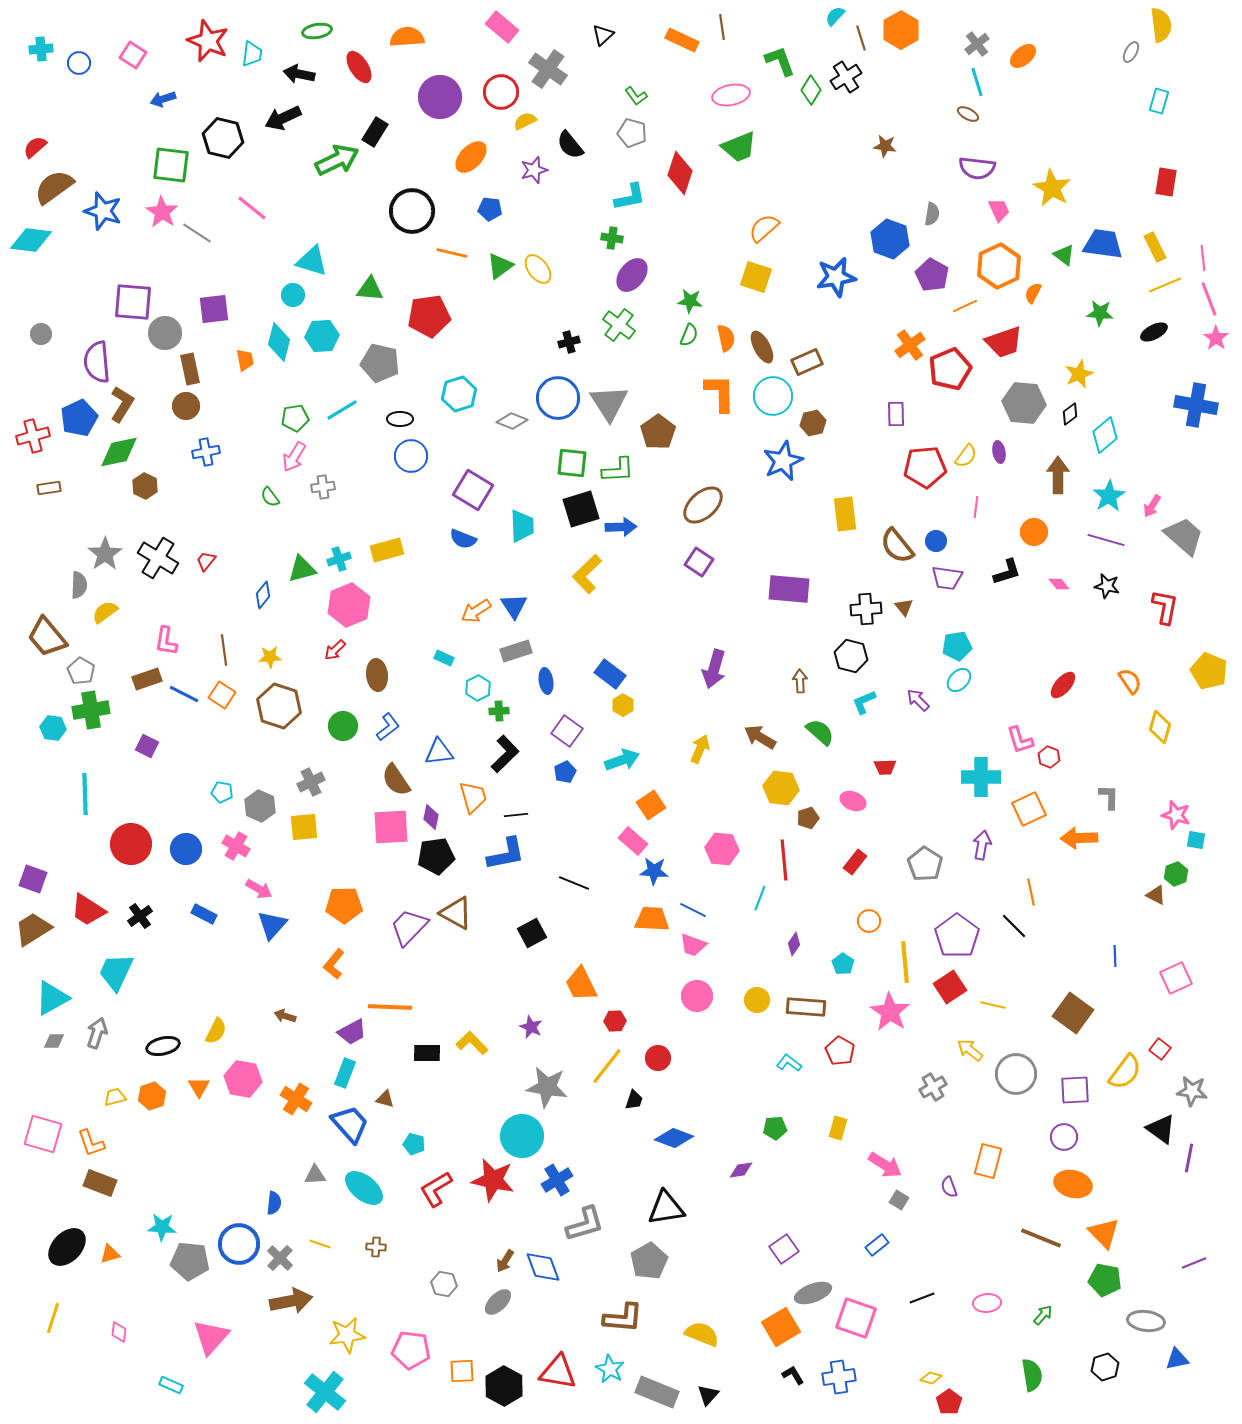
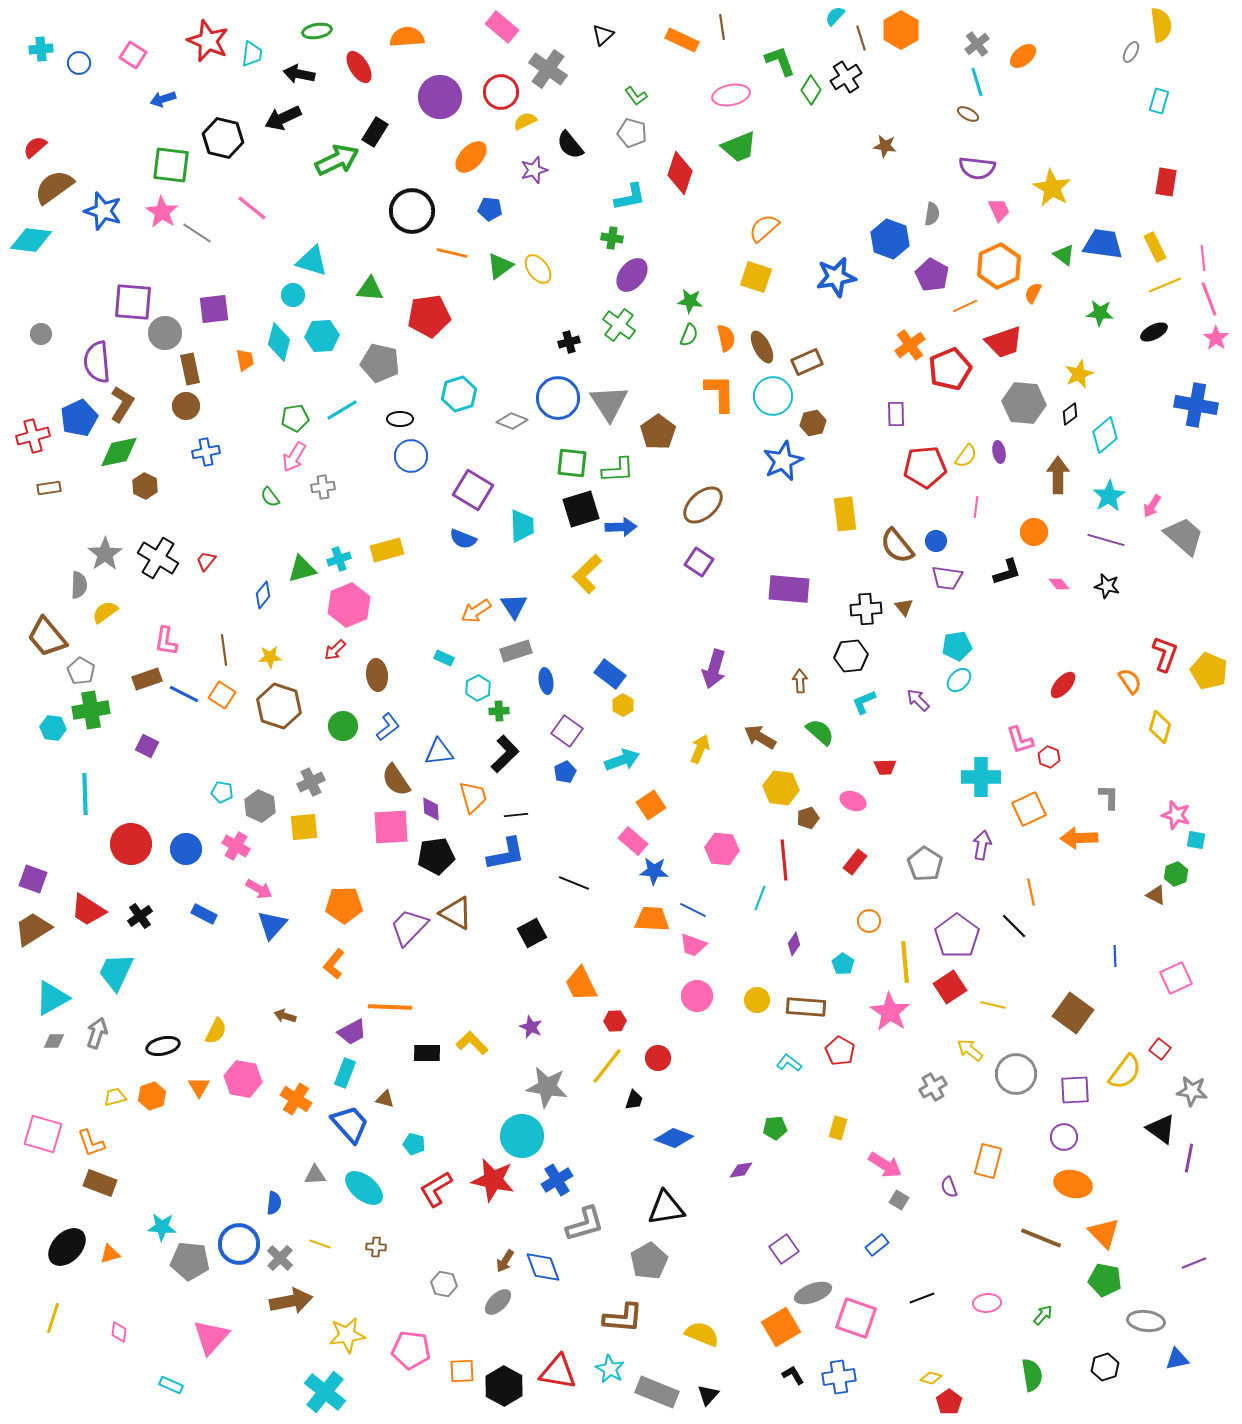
red L-shape at (1165, 607): moved 47 px down; rotated 9 degrees clockwise
black hexagon at (851, 656): rotated 20 degrees counterclockwise
purple diamond at (431, 817): moved 8 px up; rotated 15 degrees counterclockwise
